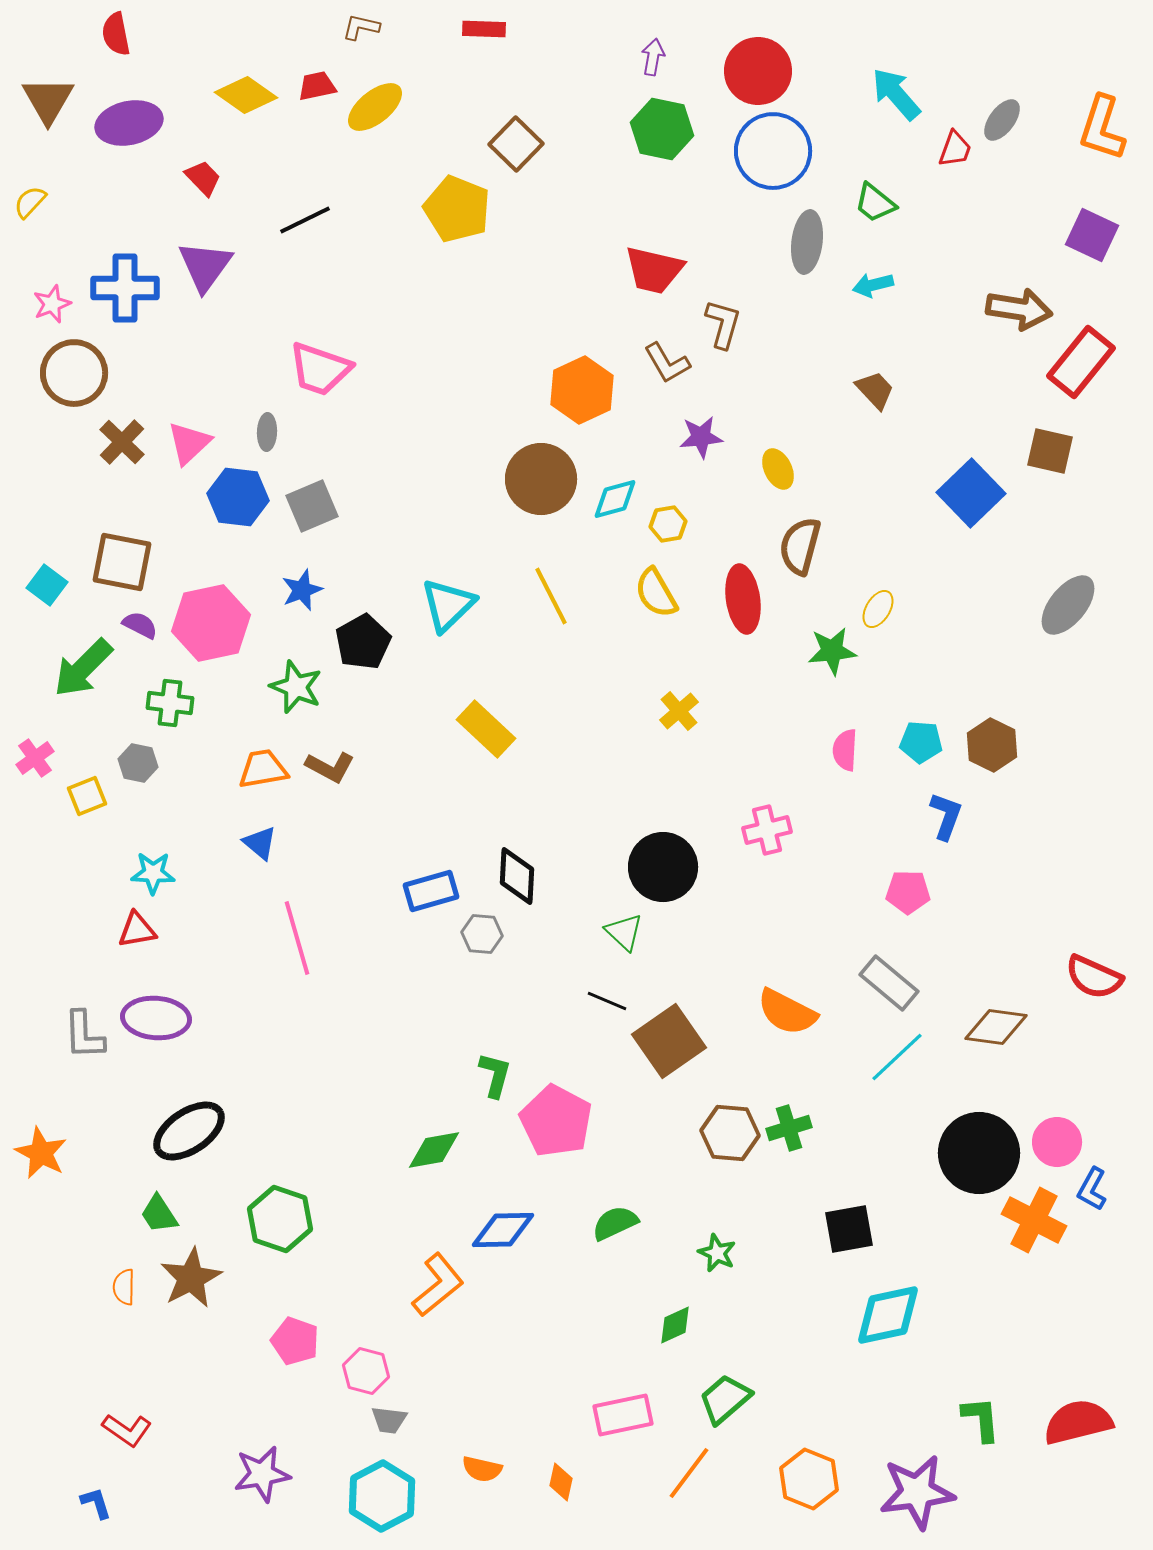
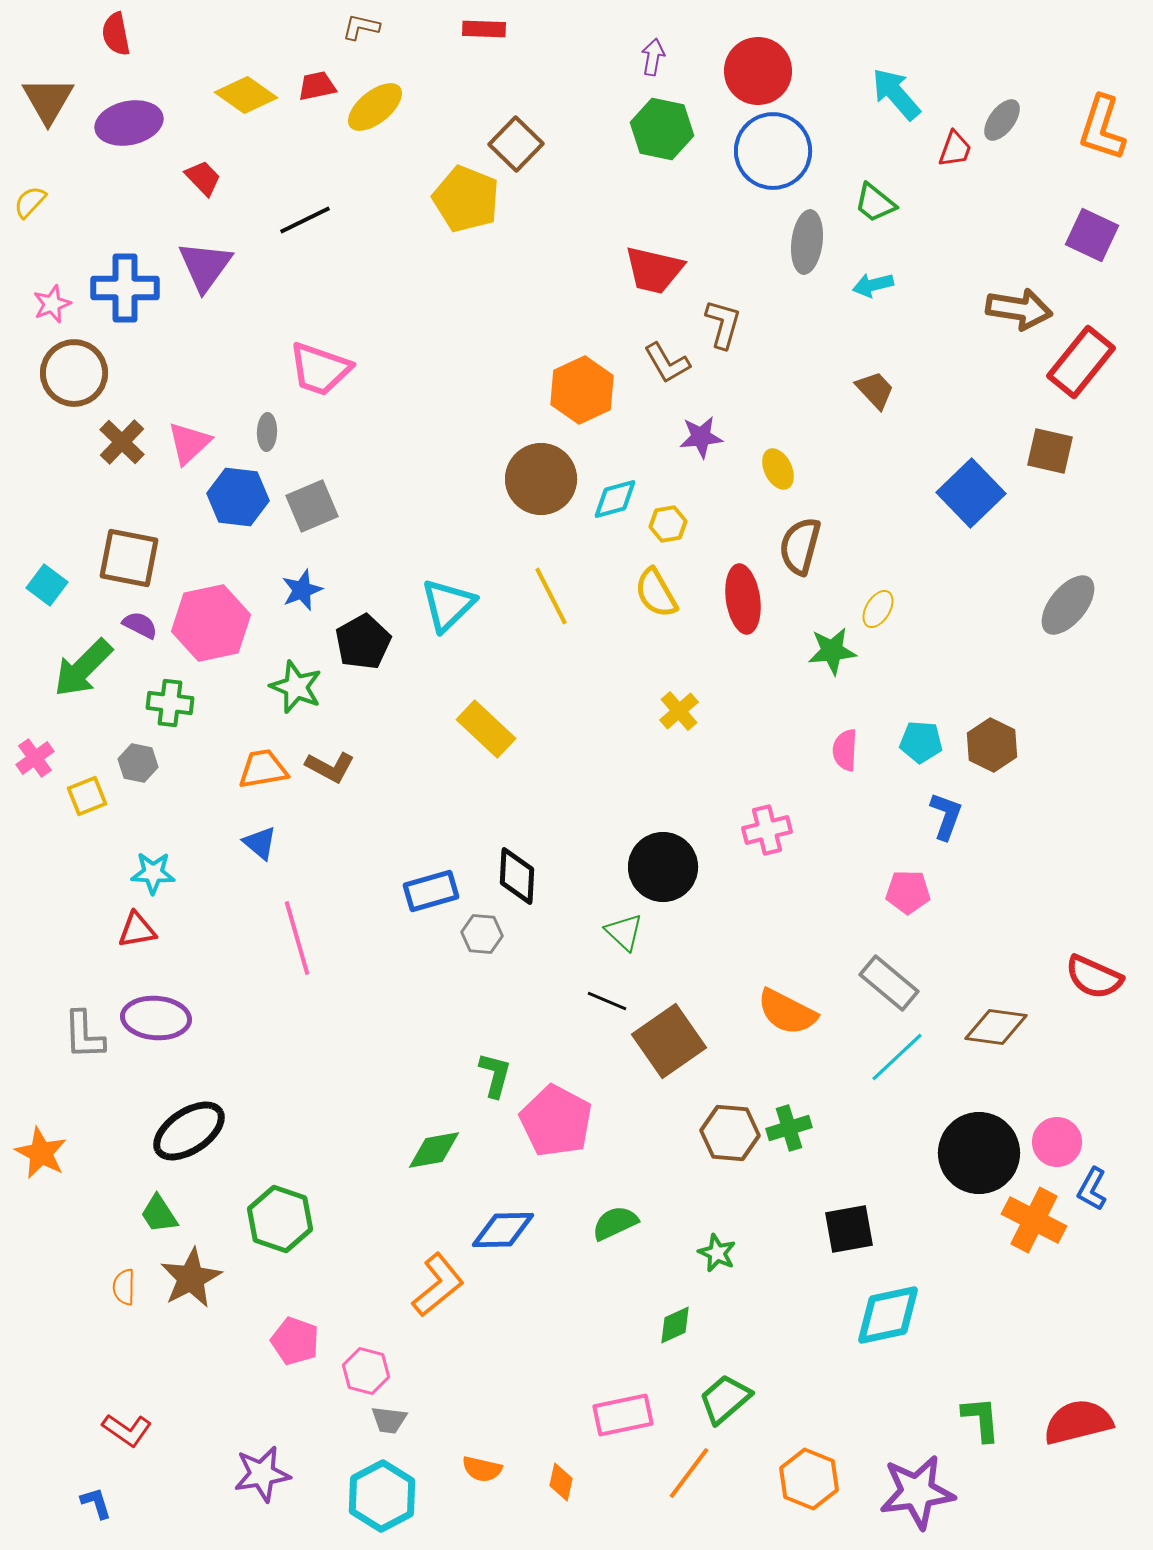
yellow pentagon at (457, 209): moved 9 px right, 10 px up
brown square at (122, 562): moved 7 px right, 4 px up
